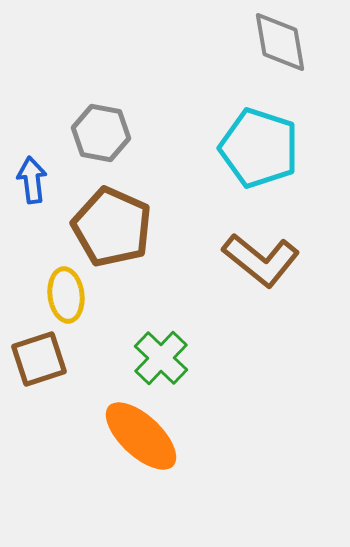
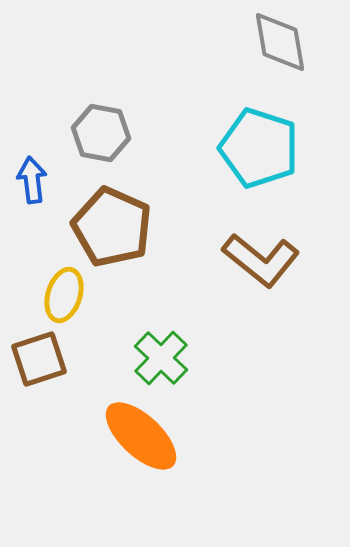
yellow ellipse: moved 2 px left; rotated 24 degrees clockwise
